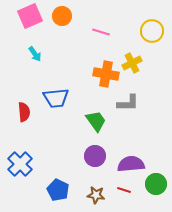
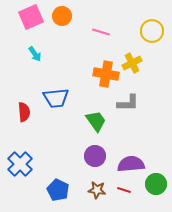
pink square: moved 1 px right, 1 px down
brown star: moved 1 px right, 5 px up
